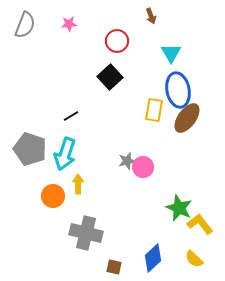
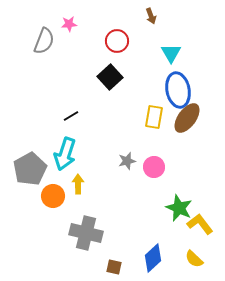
gray semicircle: moved 19 px right, 16 px down
yellow rectangle: moved 7 px down
gray pentagon: moved 20 px down; rotated 24 degrees clockwise
pink circle: moved 11 px right
